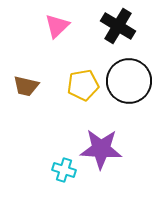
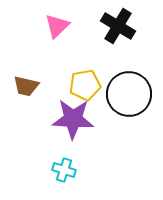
black circle: moved 13 px down
yellow pentagon: moved 2 px right
purple star: moved 28 px left, 30 px up
